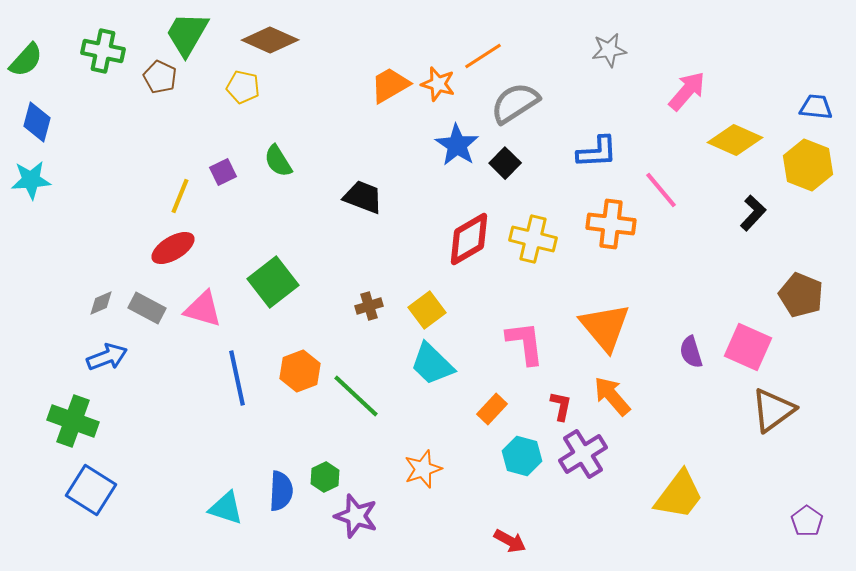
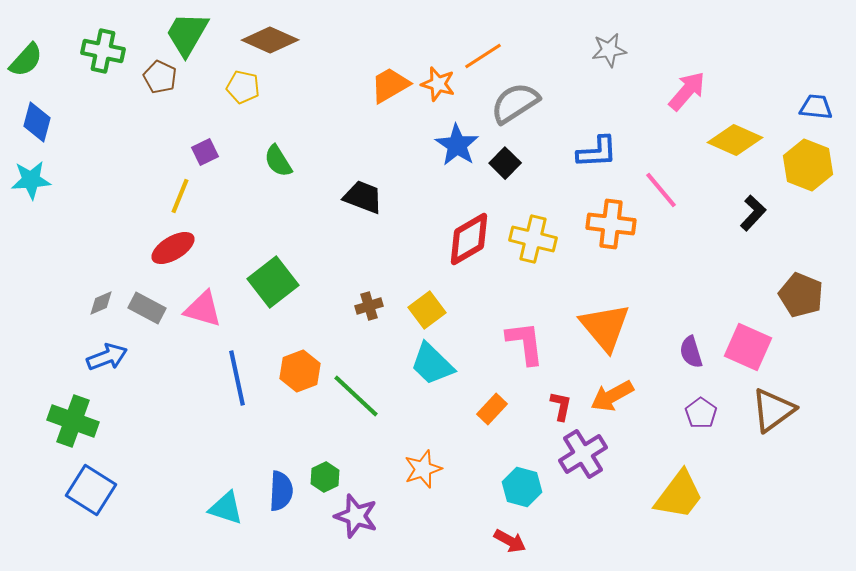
purple square at (223, 172): moved 18 px left, 20 px up
orange arrow at (612, 396): rotated 78 degrees counterclockwise
cyan hexagon at (522, 456): moved 31 px down
purple pentagon at (807, 521): moved 106 px left, 108 px up
